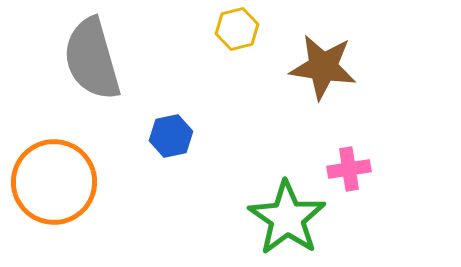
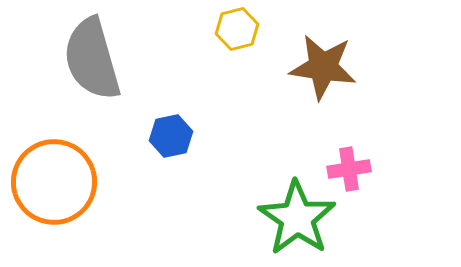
green star: moved 10 px right
